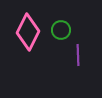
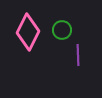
green circle: moved 1 px right
